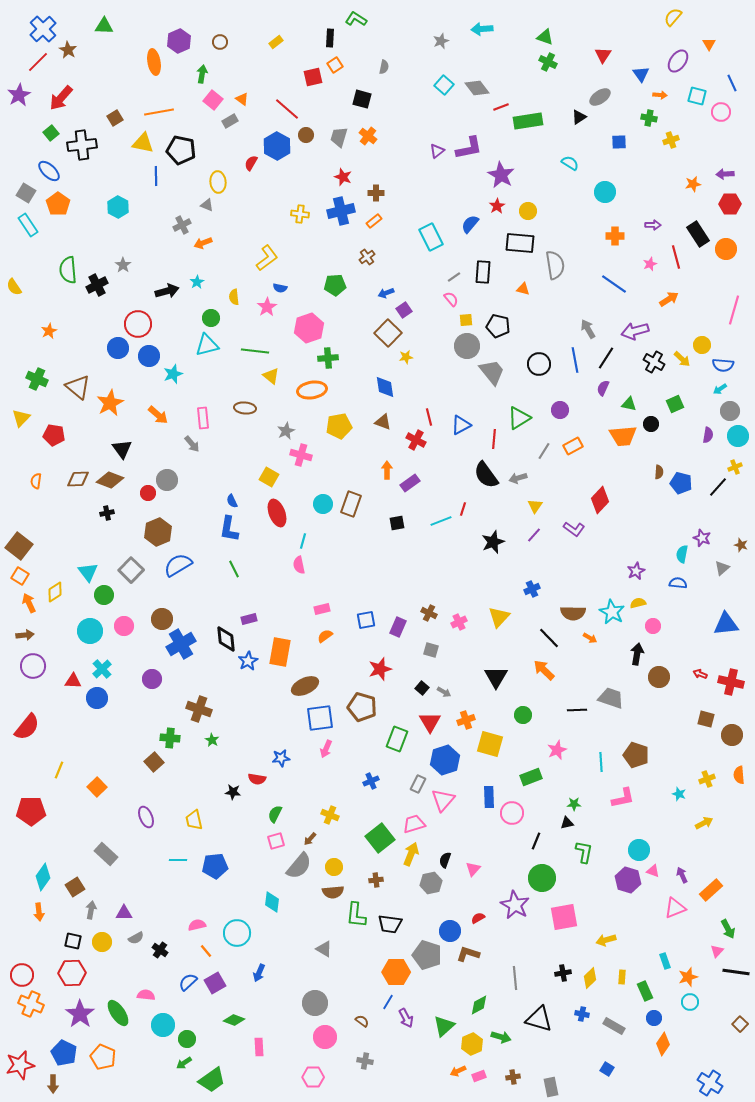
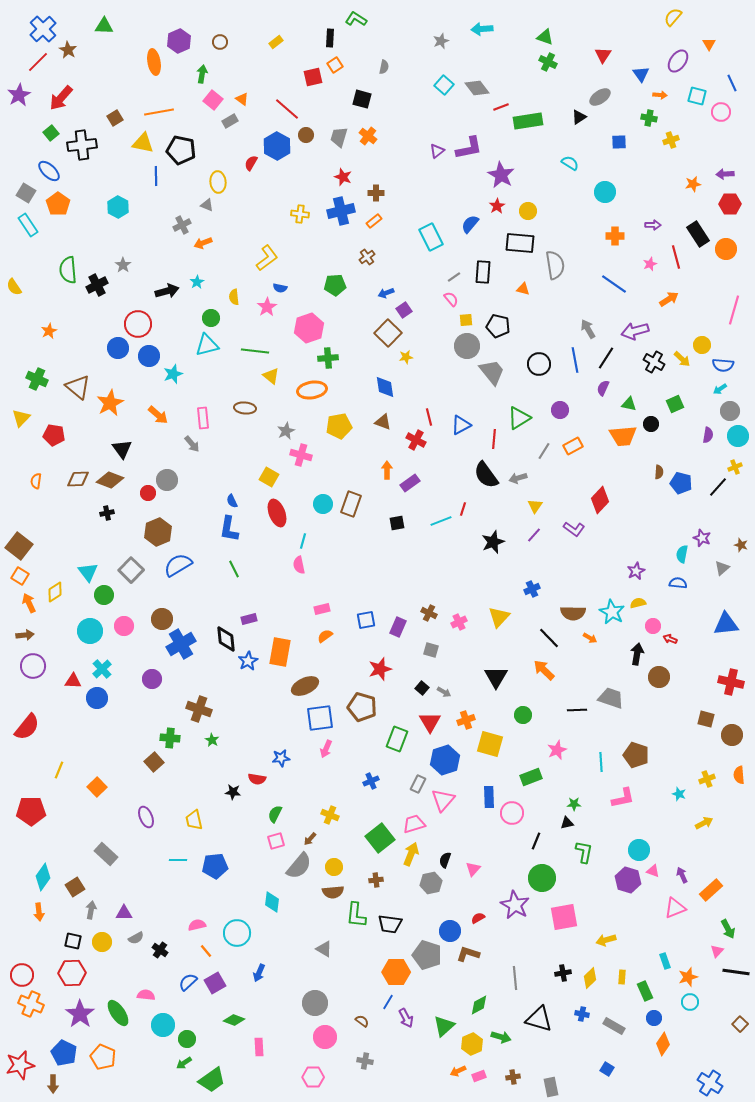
red arrow at (700, 674): moved 30 px left, 35 px up
